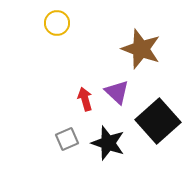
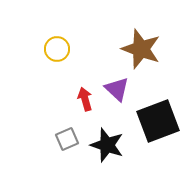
yellow circle: moved 26 px down
purple triangle: moved 3 px up
black square: rotated 21 degrees clockwise
black star: moved 1 px left, 2 px down
